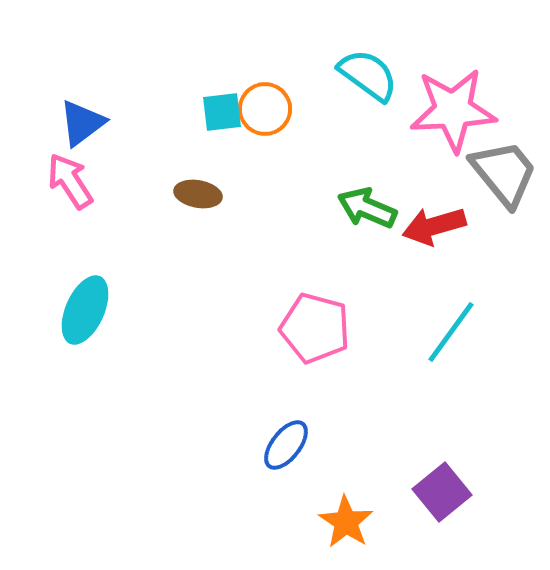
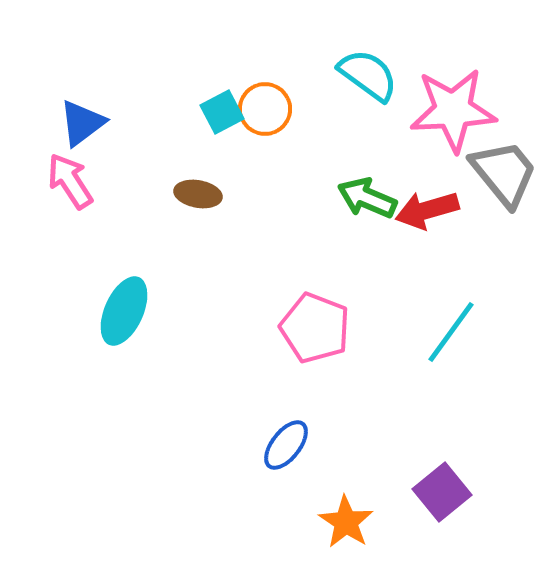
cyan square: rotated 21 degrees counterclockwise
green arrow: moved 10 px up
red arrow: moved 7 px left, 16 px up
cyan ellipse: moved 39 px right, 1 px down
pink pentagon: rotated 6 degrees clockwise
